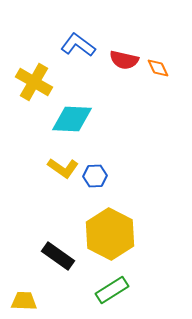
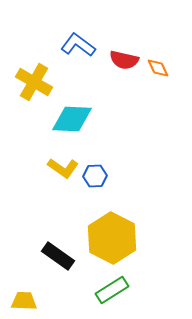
yellow hexagon: moved 2 px right, 4 px down
